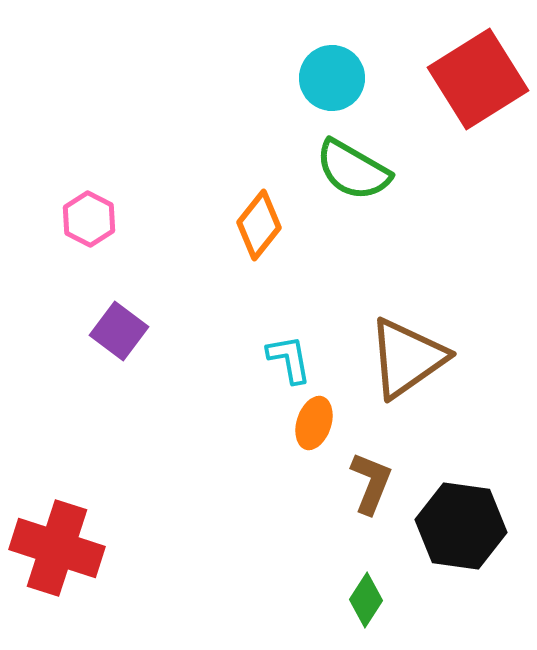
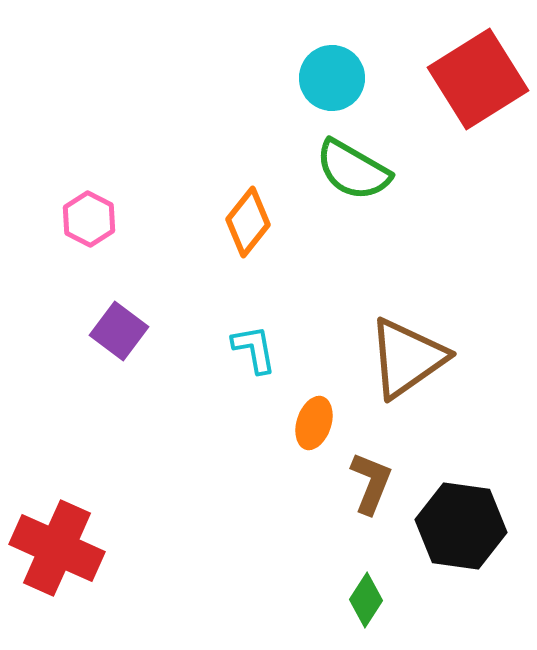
orange diamond: moved 11 px left, 3 px up
cyan L-shape: moved 35 px left, 10 px up
red cross: rotated 6 degrees clockwise
